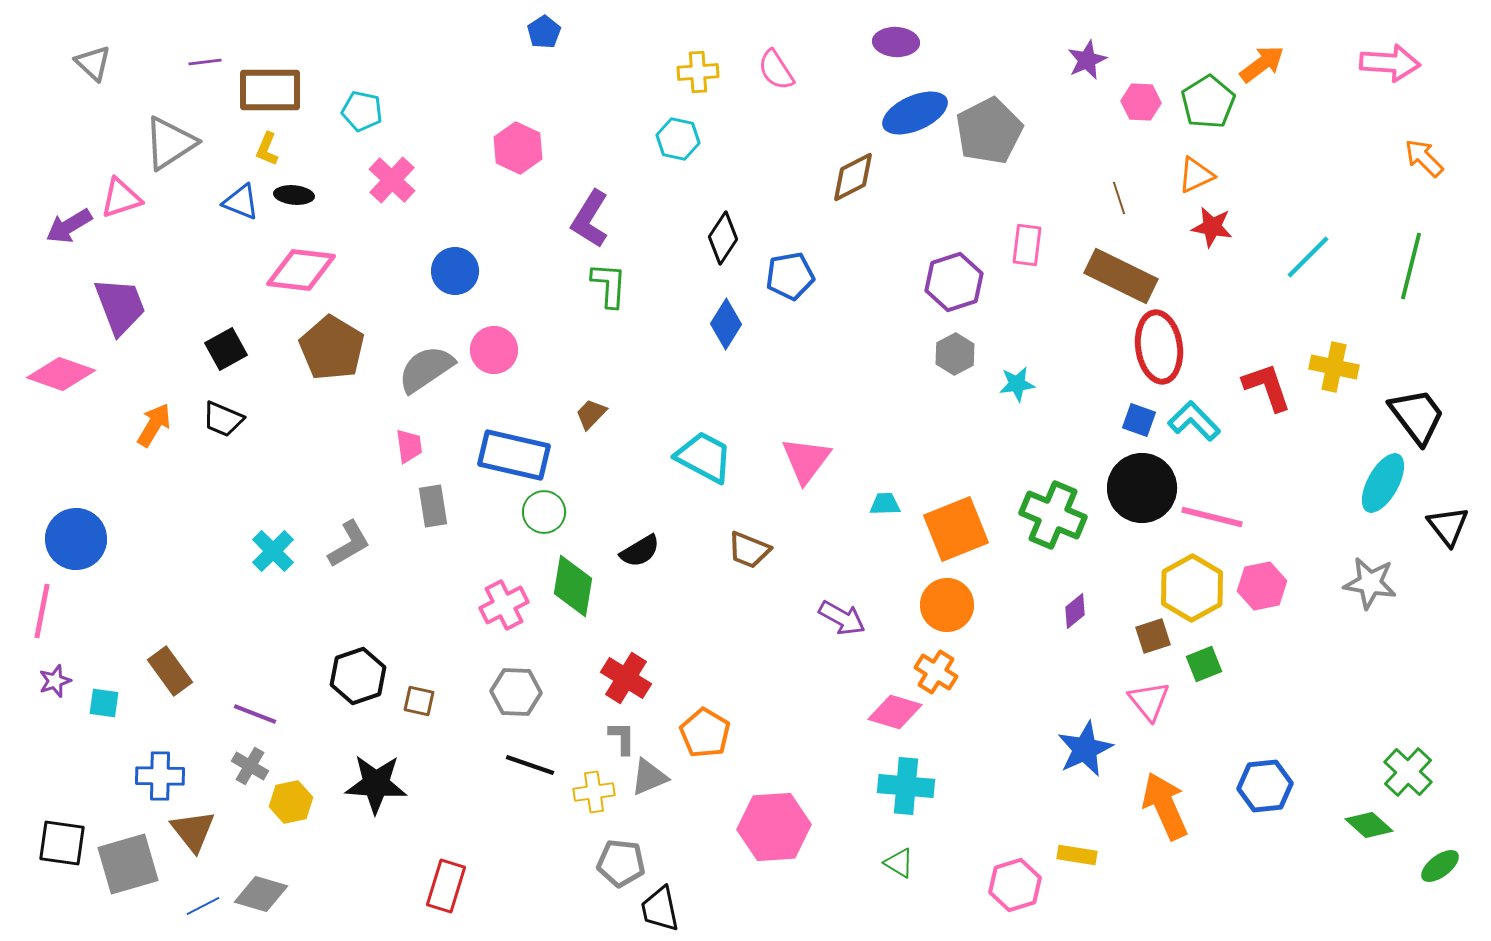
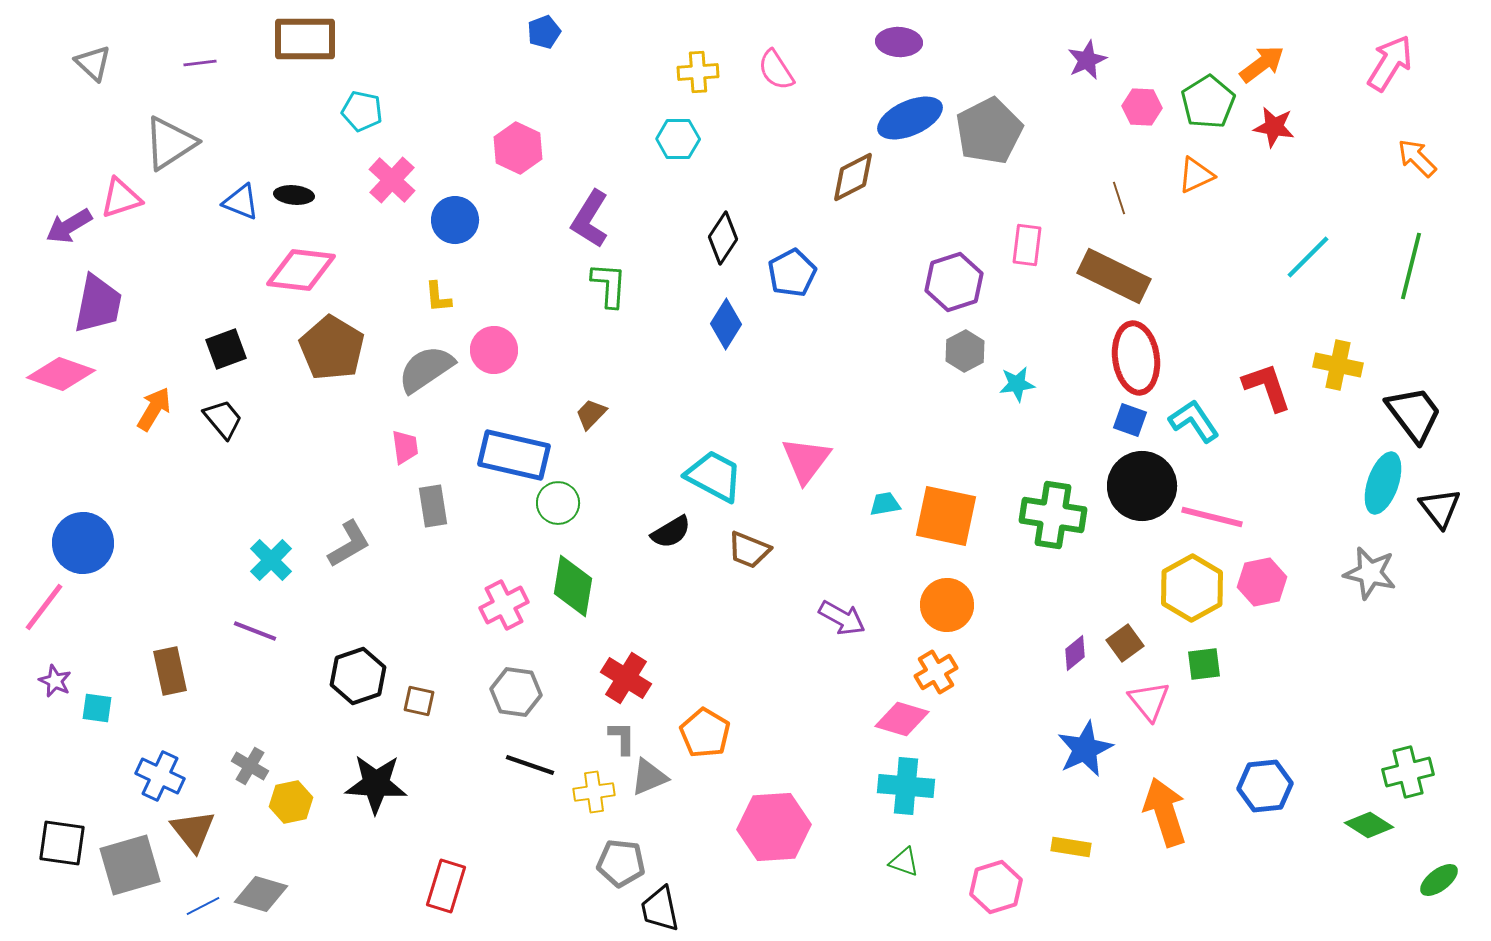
blue pentagon at (544, 32): rotated 12 degrees clockwise
purple ellipse at (896, 42): moved 3 px right
purple line at (205, 62): moved 5 px left, 1 px down
pink arrow at (1390, 63): rotated 62 degrees counterclockwise
brown rectangle at (270, 90): moved 35 px right, 51 px up
pink hexagon at (1141, 102): moved 1 px right, 5 px down
blue ellipse at (915, 113): moved 5 px left, 5 px down
cyan hexagon at (678, 139): rotated 12 degrees counterclockwise
yellow L-shape at (267, 149): moved 171 px right, 148 px down; rotated 28 degrees counterclockwise
orange arrow at (1424, 158): moved 7 px left
red star at (1212, 227): moved 62 px right, 100 px up
blue circle at (455, 271): moved 51 px up
blue pentagon at (790, 276): moved 2 px right, 3 px up; rotated 18 degrees counterclockwise
brown rectangle at (1121, 276): moved 7 px left
purple trapezoid at (120, 306): moved 22 px left, 2 px up; rotated 32 degrees clockwise
red ellipse at (1159, 347): moved 23 px left, 11 px down
black square at (226, 349): rotated 9 degrees clockwise
gray hexagon at (955, 354): moved 10 px right, 3 px up
yellow cross at (1334, 367): moved 4 px right, 2 px up
black trapezoid at (1417, 416): moved 3 px left, 2 px up
black trapezoid at (223, 419): rotated 153 degrees counterclockwise
blue square at (1139, 420): moved 9 px left
cyan L-shape at (1194, 421): rotated 10 degrees clockwise
orange arrow at (154, 425): moved 16 px up
pink trapezoid at (409, 446): moved 4 px left, 1 px down
cyan trapezoid at (704, 457): moved 10 px right, 19 px down
cyan ellipse at (1383, 483): rotated 10 degrees counterclockwise
black circle at (1142, 488): moved 2 px up
cyan trapezoid at (885, 504): rotated 8 degrees counterclockwise
green circle at (544, 512): moved 14 px right, 9 px up
green cross at (1053, 515): rotated 14 degrees counterclockwise
black triangle at (1448, 526): moved 8 px left, 18 px up
orange square at (956, 529): moved 10 px left, 13 px up; rotated 34 degrees clockwise
blue circle at (76, 539): moved 7 px right, 4 px down
cyan cross at (273, 551): moved 2 px left, 9 px down
black semicircle at (640, 551): moved 31 px right, 19 px up
gray star at (1370, 583): moved 10 px up; rotated 4 degrees clockwise
pink hexagon at (1262, 586): moved 4 px up
pink line at (42, 611): moved 2 px right, 4 px up; rotated 26 degrees clockwise
purple diamond at (1075, 611): moved 42 px down
brown square at (1153, 636): moved 28 px left, 7 px down; rotated 18 degrees counterclockwise
green square at (1204, 664): rotated 15 degrees clockwise
brown rectangle at (170, 671): rotated 24 degrees clockwise
orange cross at (936, 672): rotated 27 degrees clockwise
purple star at (55, 681): rotated 28 degrees counterclockwise
gray hexagon at (516, 692): rotated 6 degrees clockwise
cyan square at (104, 703): moved 7 px left, 5 px down
pink diamond at (895, 712): moved 7 px right, 7 px down
purple line at (255, 714): moved 83 px up
green cross at (1408, 772): rotated 33 degrees clockwise
blue cross at (160, 776): rotated 24 degrees clockwise
orange arrow at (1165, 806): moved 6 px down; rotated 6 degrees clockwise
green diamond at (1369, 825): rotated 9 degrees counterclockwise
yellow rectangle at (1077, 855): moved 6 px left, 8 px up
green triangle at (899, 863): moved 5 px right, 1 px up; rotated 12 degrees counterclockwise
gray square at (128, 864): moved 2 px right, 1 px down
green ellipse at (1440, 866): moved 1 px left, 14 px down
pink hexagon at (1015, 885): moved 19 px left, 2 px down
